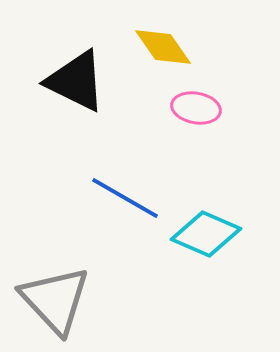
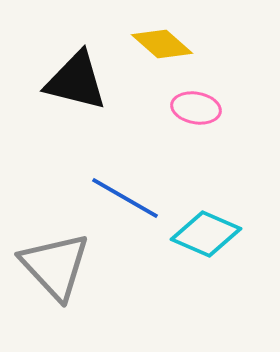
yellow diamond: moved 1 px left, 3 px up; rotated 14 degrees counterclockwise
black triangle: rotated 12 degrees counterclockwise
gray triangle: moved 34 px up
